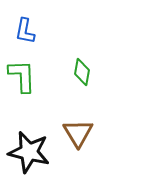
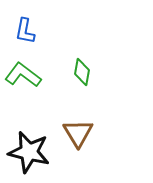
green L-shape: moved 1 px right, 1 px up; rotated 51 degrees counterclockwise
